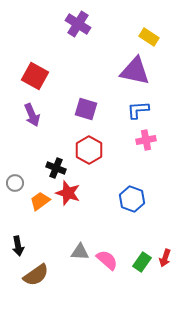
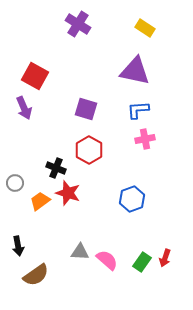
yellow rectangle: moved 4 px left, 9 px up
purple arrow: moved 8 px left, 7 px up
pink cross: moved 1 px left, 1 px up
blue hexagon: rotated 20 degrees clockwise
